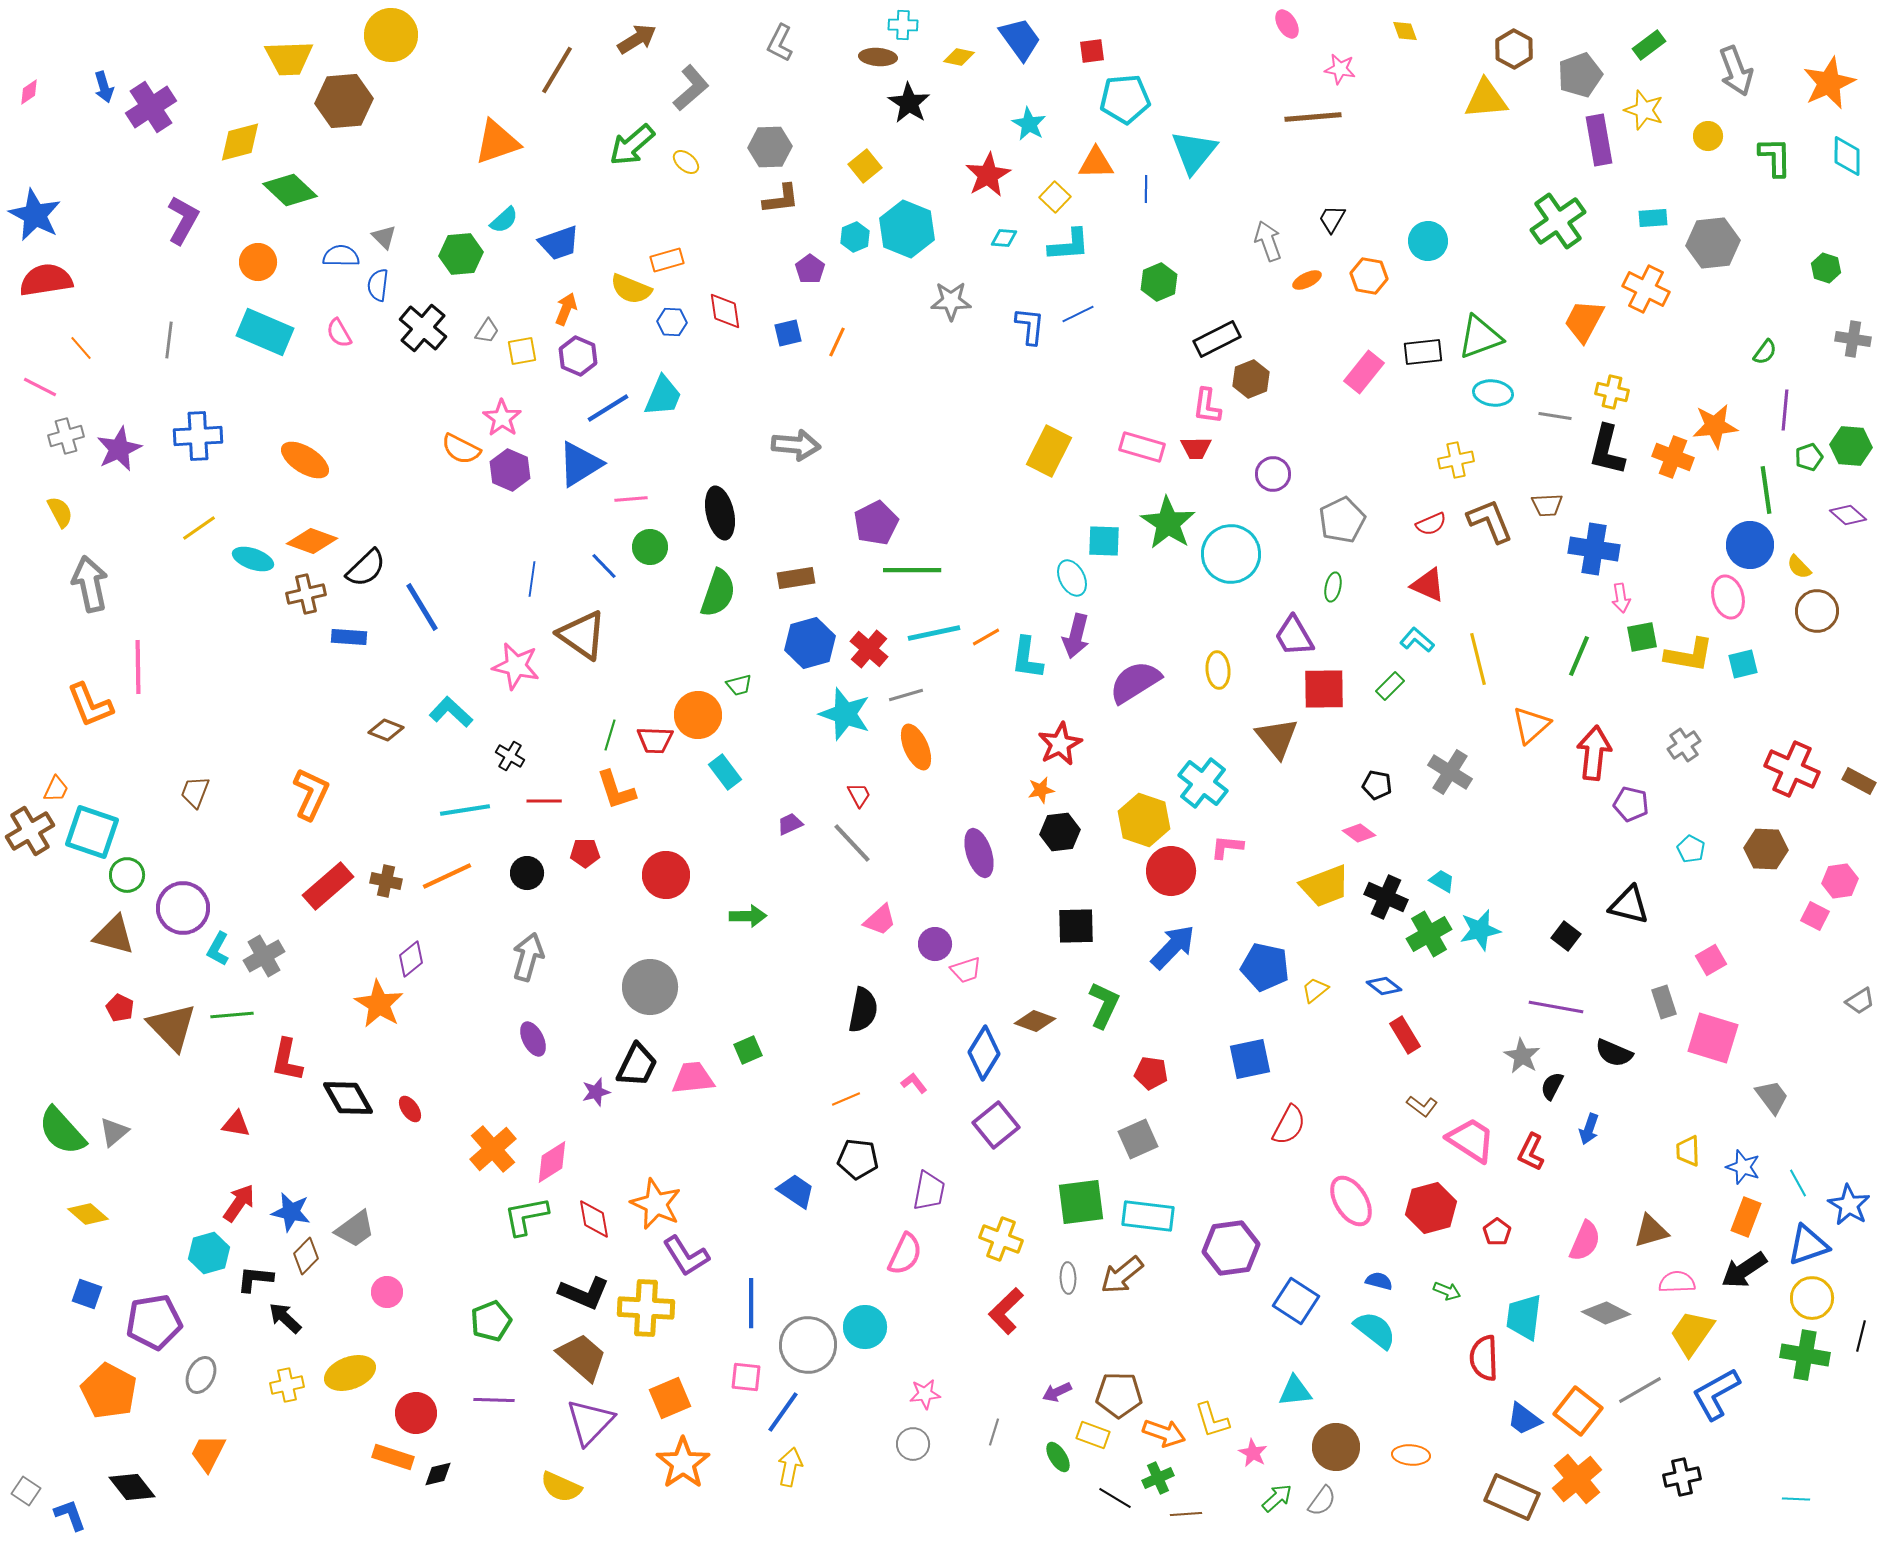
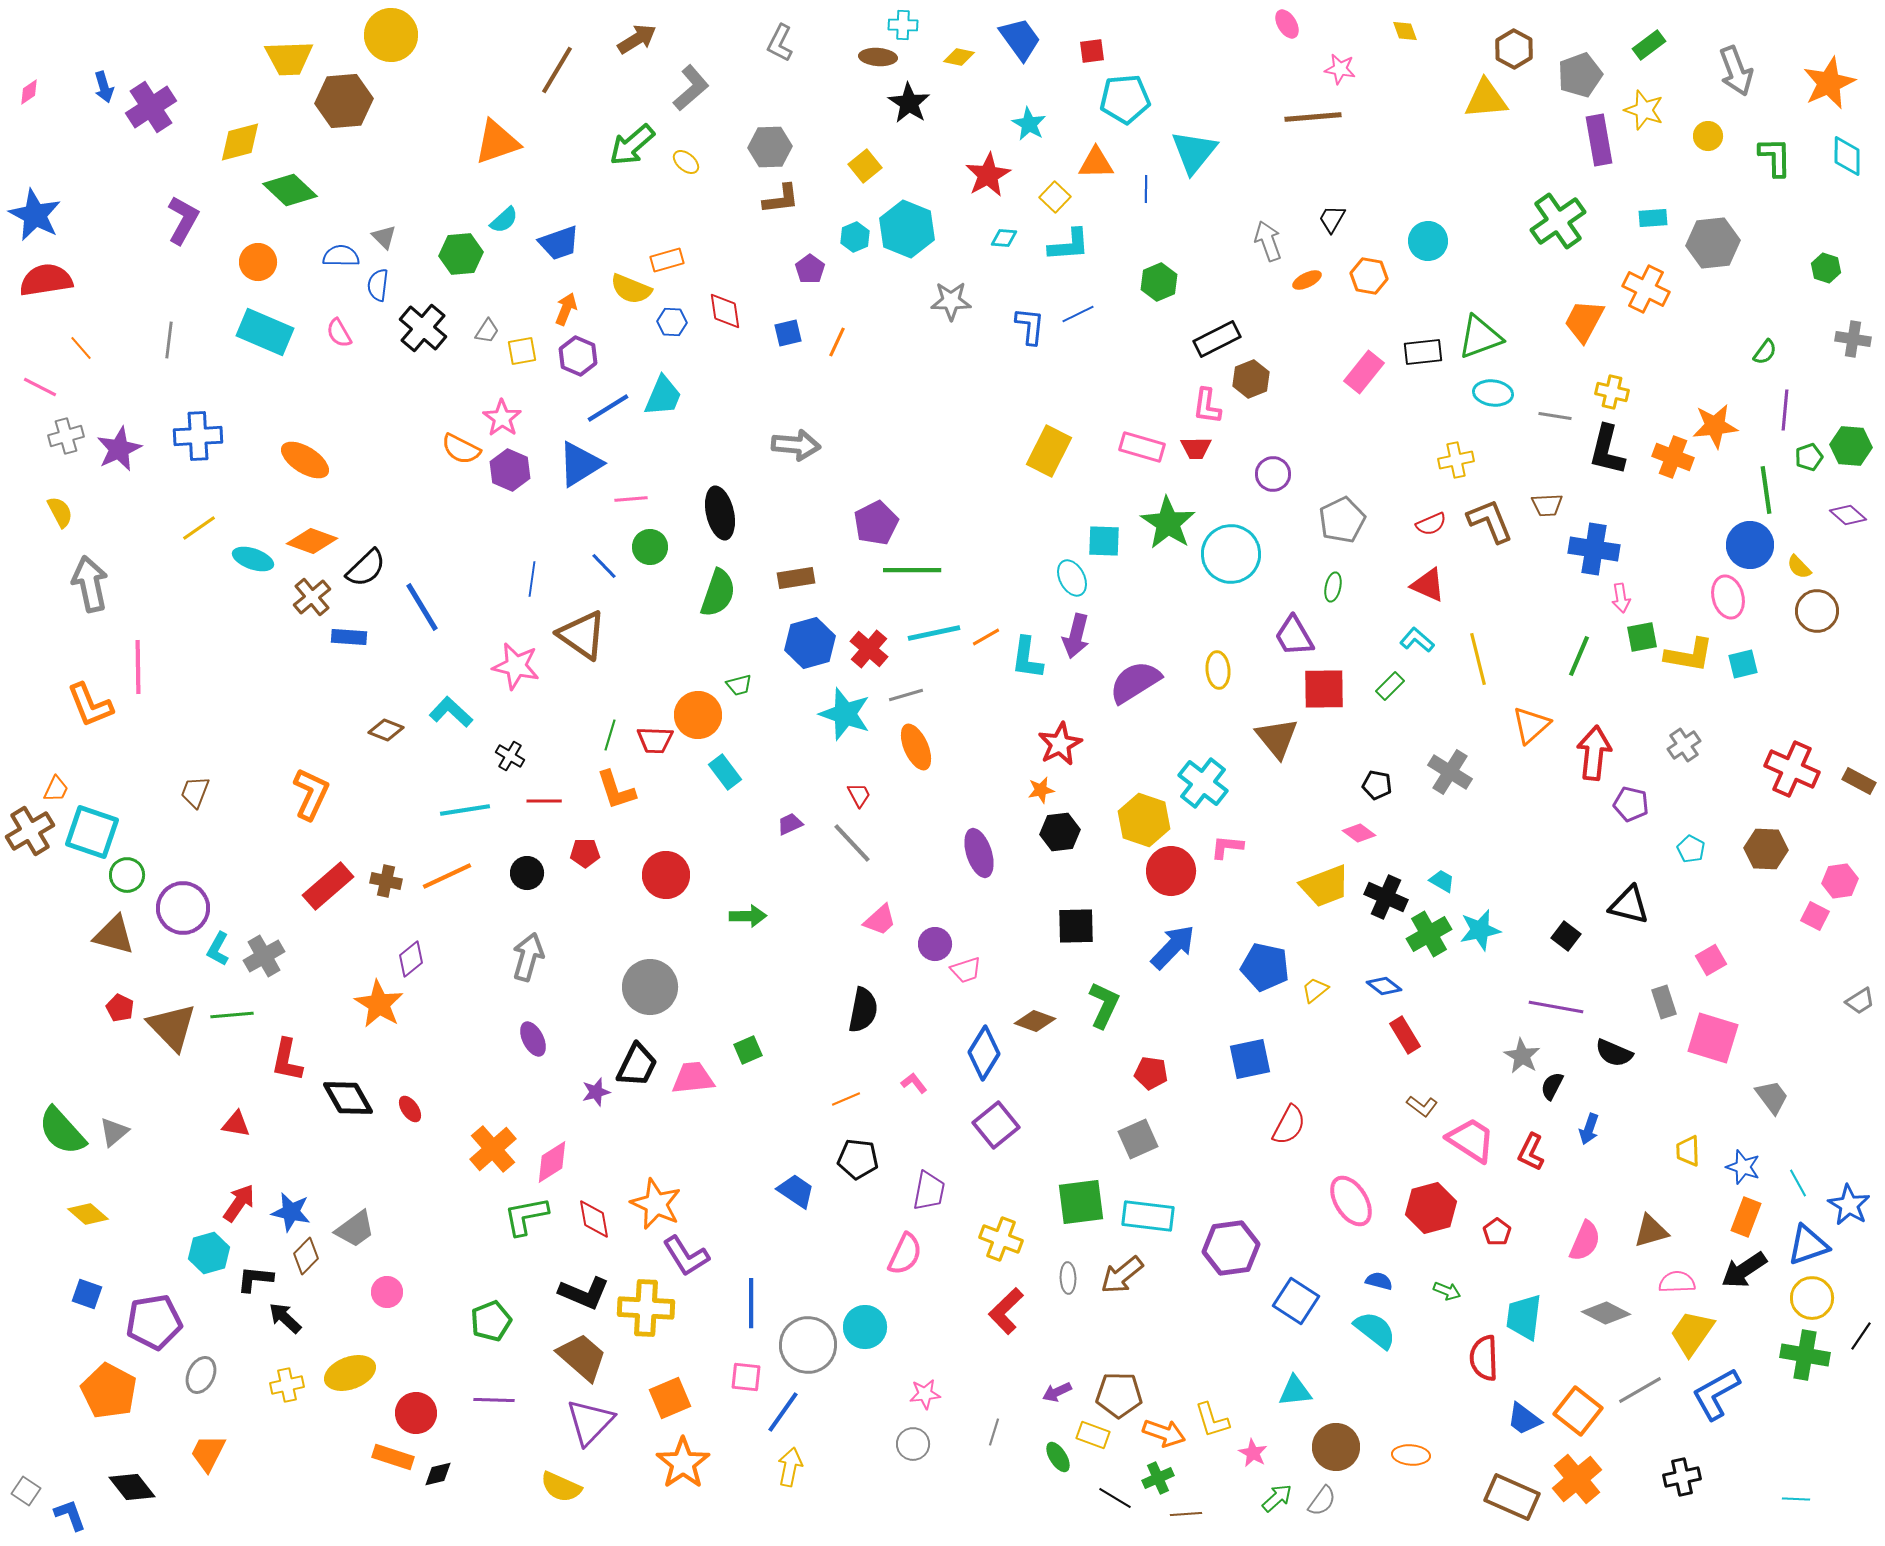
brown cross at (306, 594): moved 6 px right, 3 px down; rotated 27 degrees counterclockwise
black line at (1861, 1336): rotated 20 degrees clockwise
